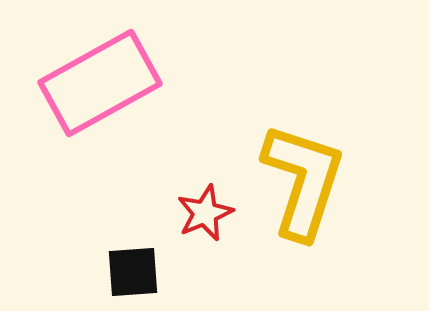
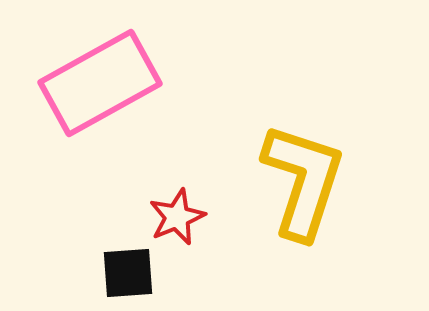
red star: moved 28 px left, 4 px down
black square: moved 5 px left, 1 px down
